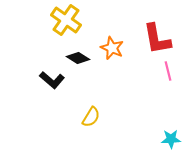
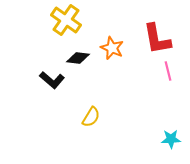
black diamond: rotated 25 degrees counterclockwise
